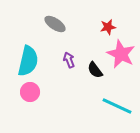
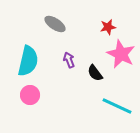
black semicircle: moved 3 px down
pink circle: moved 3 px down
